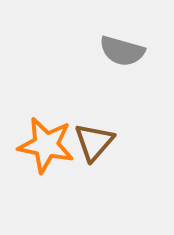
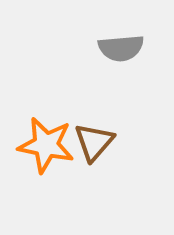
gray semicircle: moved 1 px left, 3 px up; rotated 21 degrees counterclockwise
